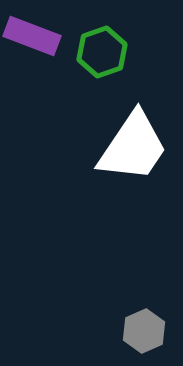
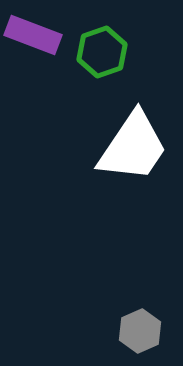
purple rectangle: moved 1 px right, 1 px up
gray hexagon: moved 4 px left
